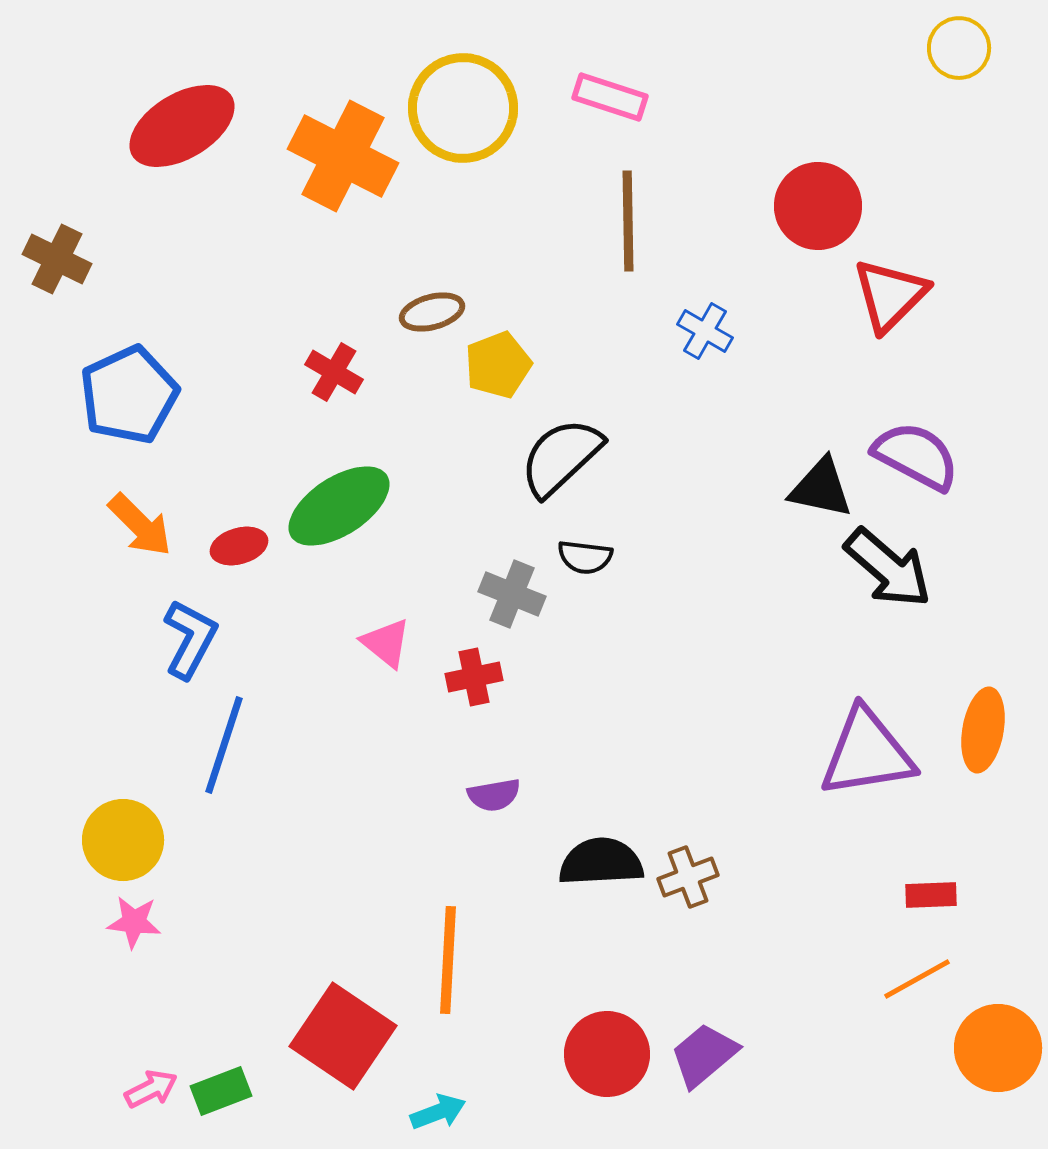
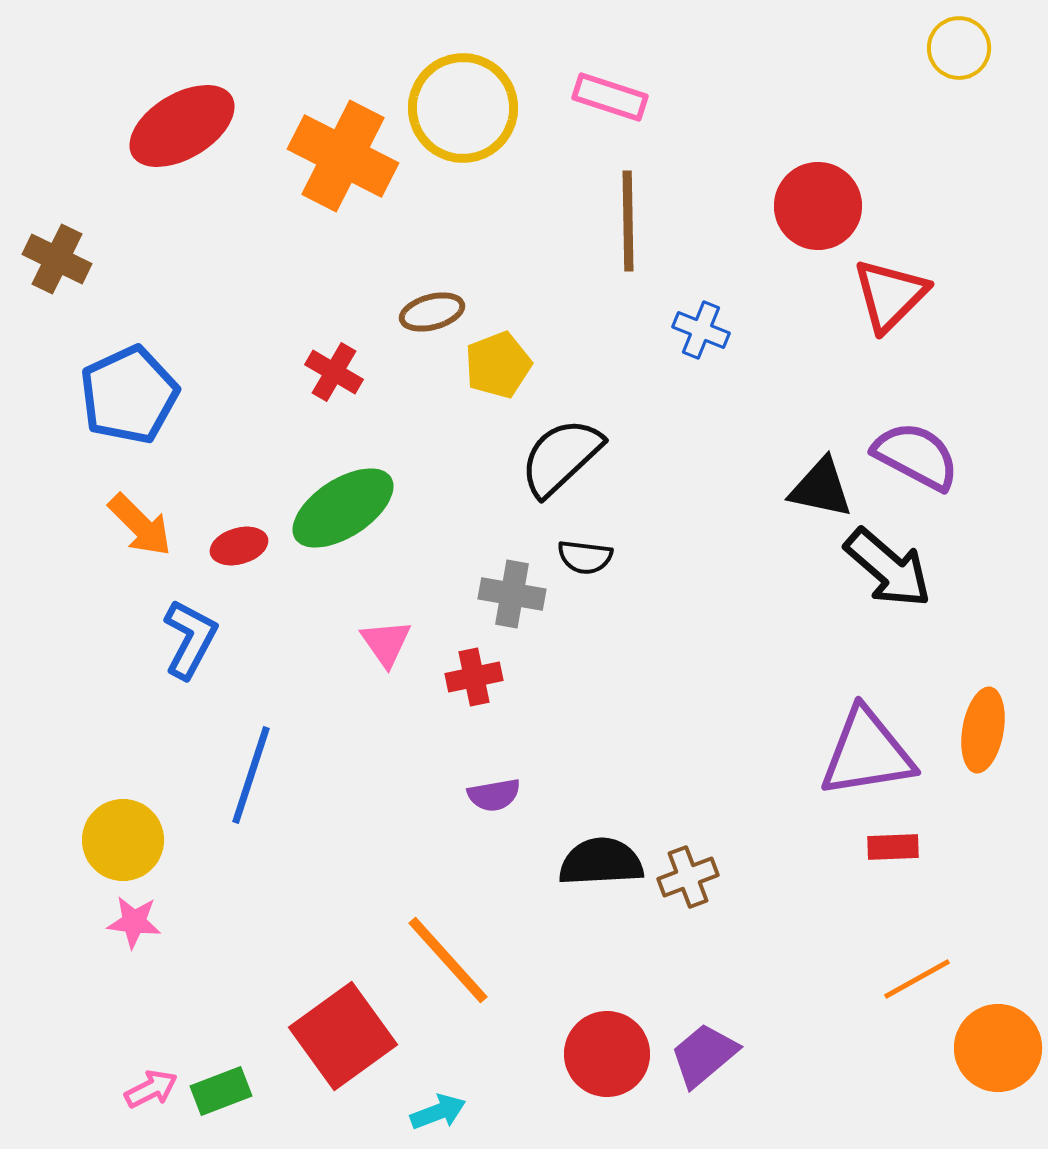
blue cross at (705, 331): moved 4 px left, 1 px up; rotated 8 degrees counterclockwise
green ellipse at (339, 506): moved 4 px right, 2 px down
gray cross at (512, 594): rotated 12 degrees counterclockwise
pink triangle at (386, 643): rotated 16 degrees clockwise
blue line at (224, 745): moved 27 px right, 30 px down
red rectangle at (931, 895): moved 38 px left, 48 px up
orange line at (448, 960): rotated 45 degrees counterclockwise
red square at (343, 1036): rotated 20 degrees clockwise
